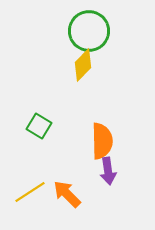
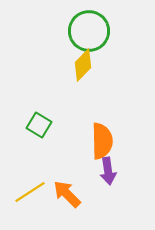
green square: moved 1 px up
